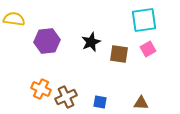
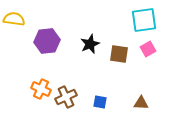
black star: moved 1 px left, 2 px down
